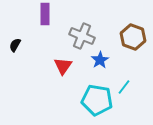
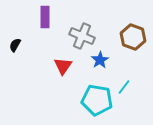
purple rectangle: moved 3 px down
